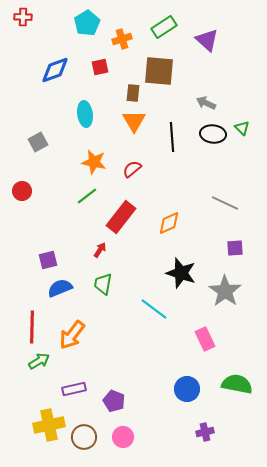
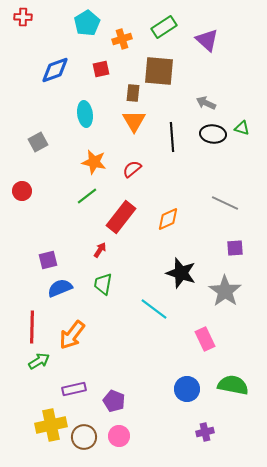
red square at (100, 67): moved 1 px right, 2 px down
green triangle at (242, 128): rotated 28 degrees counterclockwise
orange diamond at (169, 223): moved 1 px left, 4 px up
green semicircle at (237, 384): moved 4 px left, 1 px down
yellow cross at (49, 425): moved 2 px right
pink circle at (123, 437): moved 4 px left, 1 px up
